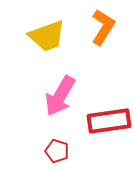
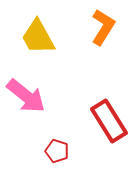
yellow trapezoid: moved 9 px left, 1 px down; rotated 81 degrees clockwise
pink arrow: moved 34 px left; rotated 81 degrees counterclockwise
red rectangle: rotated 66 degrees clockwise
